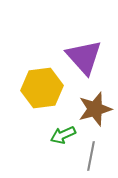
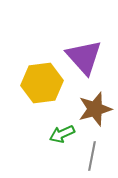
yellow hexagon: moved 5 px up
green arrow: moved 1 px left, 1 px up
gray line: moved 1 px right
